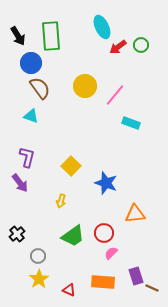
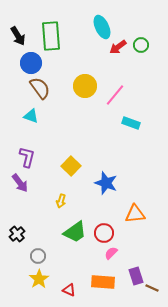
green trapezoid: moved 2 px right, 4 px up
